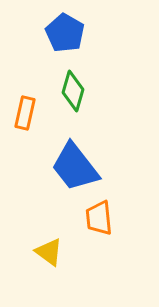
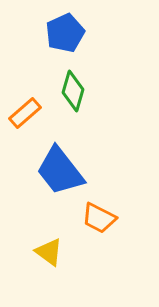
blue pentagon: rotated 18 degrees clockwise
orange rectangle: rotated 36 degrees clockwise
blue trapezoid: moved 15 px left, 4 px down
orange trapezoid: rotated 57 degrees counterclockwise
